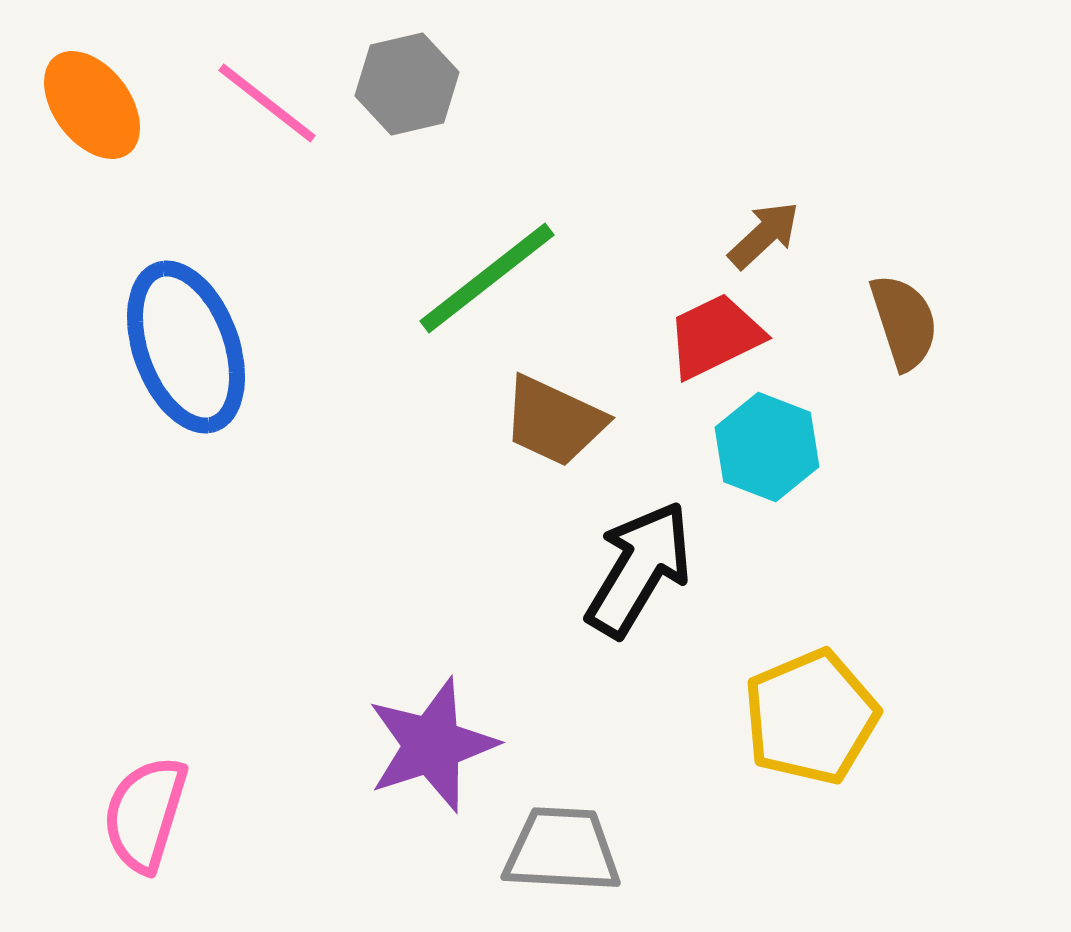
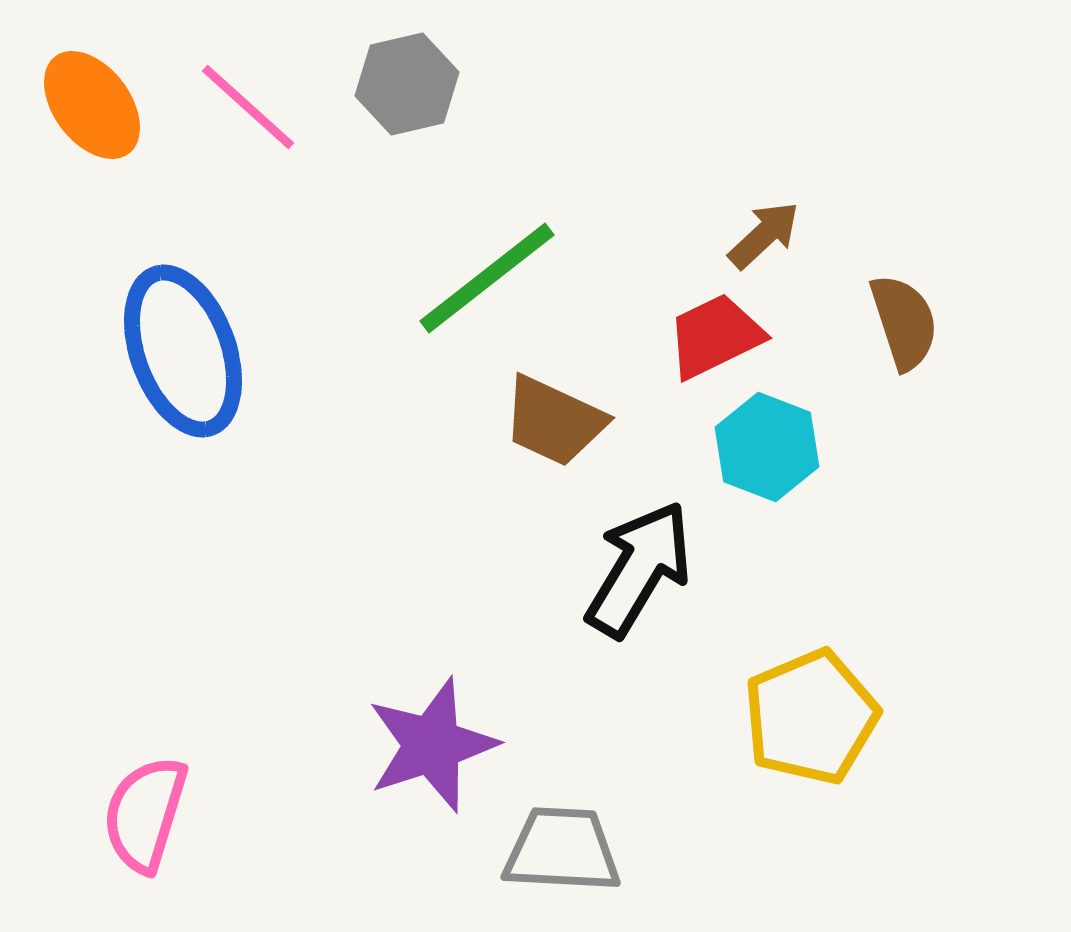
pink line: moved 19 px left, 4 px down; rotated 4 degrees clockwise
blue ellipse: moved 3 px left, 4 px down
